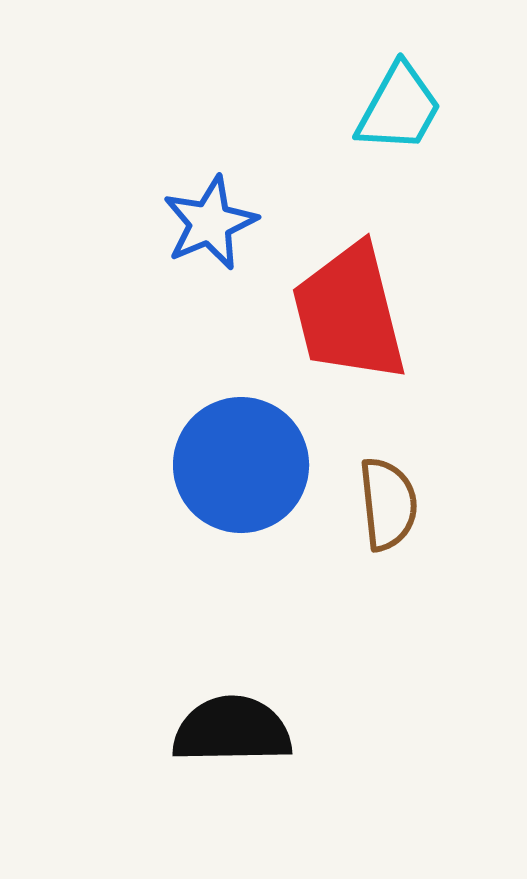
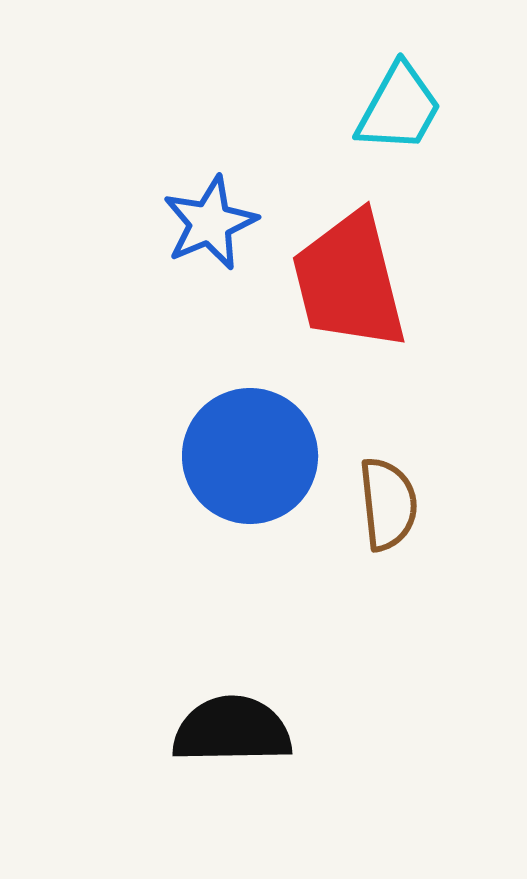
red trapezoid: moved 32 px up
blue circle: moved 9 px right, 9 px up
